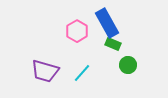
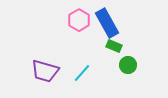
pink hexagon: moved 2 px right, 11 px up
green rectangle: moved 1 px right, 2 px down
